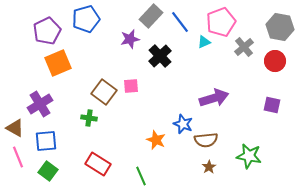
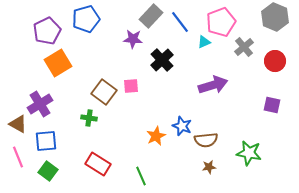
gray hexagon: moved 5 px left, 10 px up; rotated 12 degrees clockwise
purple star: moved 3 px right; rotated 18 degrees clockwise
black cross: moved 2 px right, 4 px down
orange square: rotated 8 degrees counterclockwise
purple arrow: moved 1 px left, 13 px up
blue star: moved 1 px left, 2 px down
brown triangle: moved 3 px right, 4 px up
orange star: moved 4 px up; rotated 24 degrees clockwise
green star: moved 3 px up
brown star: rotated 24 degrees clockwise
